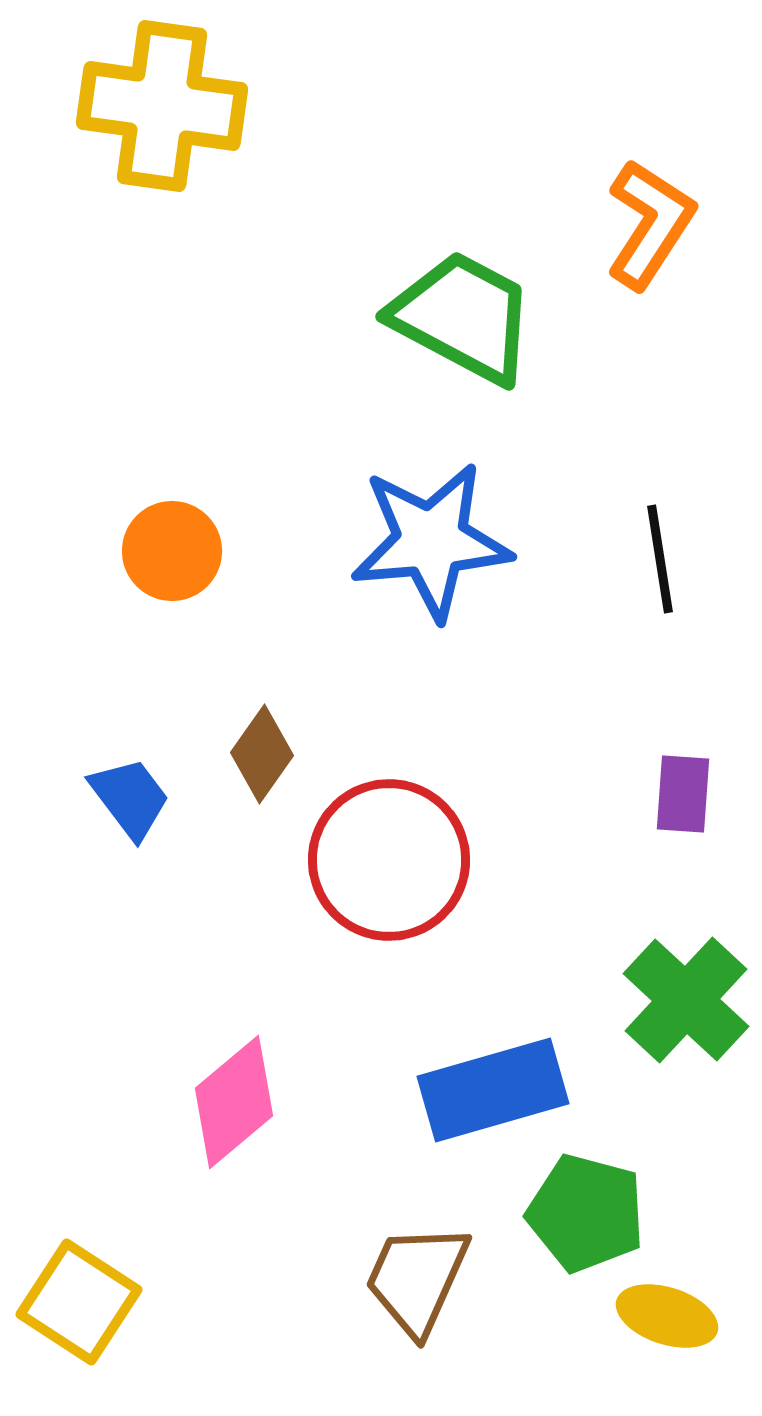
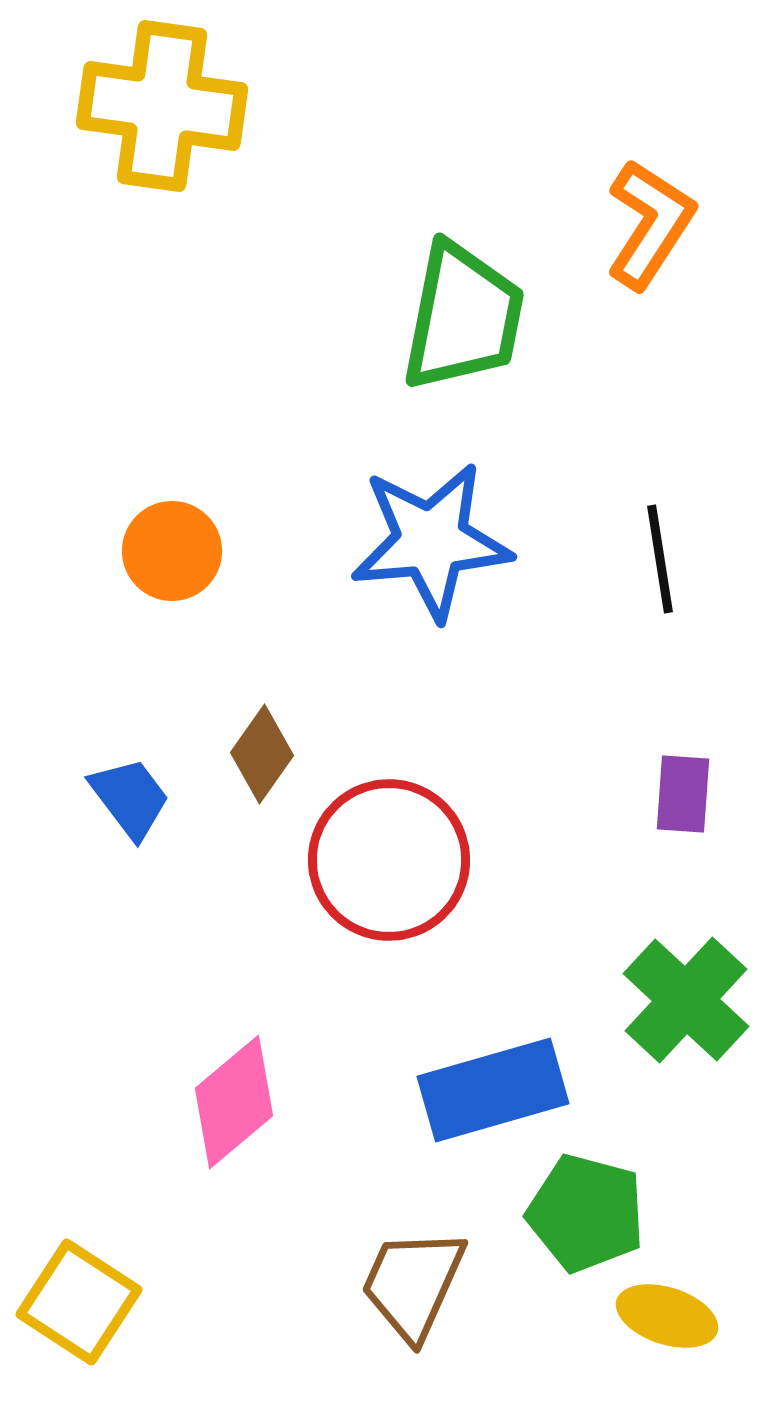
green trapezoid: rotated 73 degrees clockwise
brown trapezoid: moved 4 px left, 5 px down
